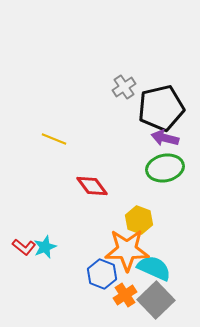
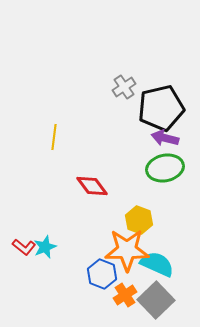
yellow line: moved 2 px up; rotated 75 degrees clockwise
cyan semicircle: moved 3 px right, 4 px up
